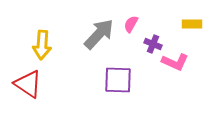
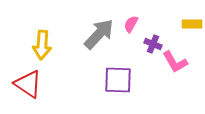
pink L-shape: rotated 36 degrees clockwise
